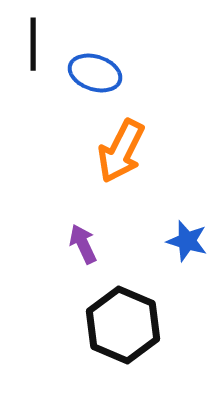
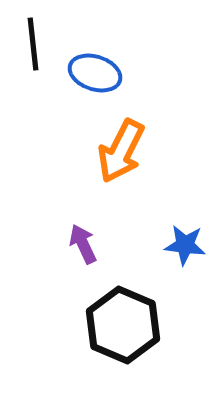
black line: rotated 6 degrees counterclockwise
blue star: moved 2 px left, 4 px down; rotated 9 degrees counterclockwise
